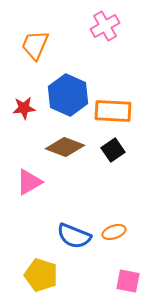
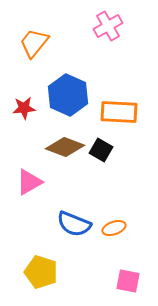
pink cross: moved 3 px right
orange trapezoid: moved 1 px left, 2 px up; rotated 16 degrees clockwise
orange rectangle: moved 6 px right, 1 px down
black square: moved 12 px left; rotated 25 degrees counterclockwise
orange ellipse: moved 4 px up
blue semicircle: moved 12 px up
yellow pentagon: moved 3 px up
